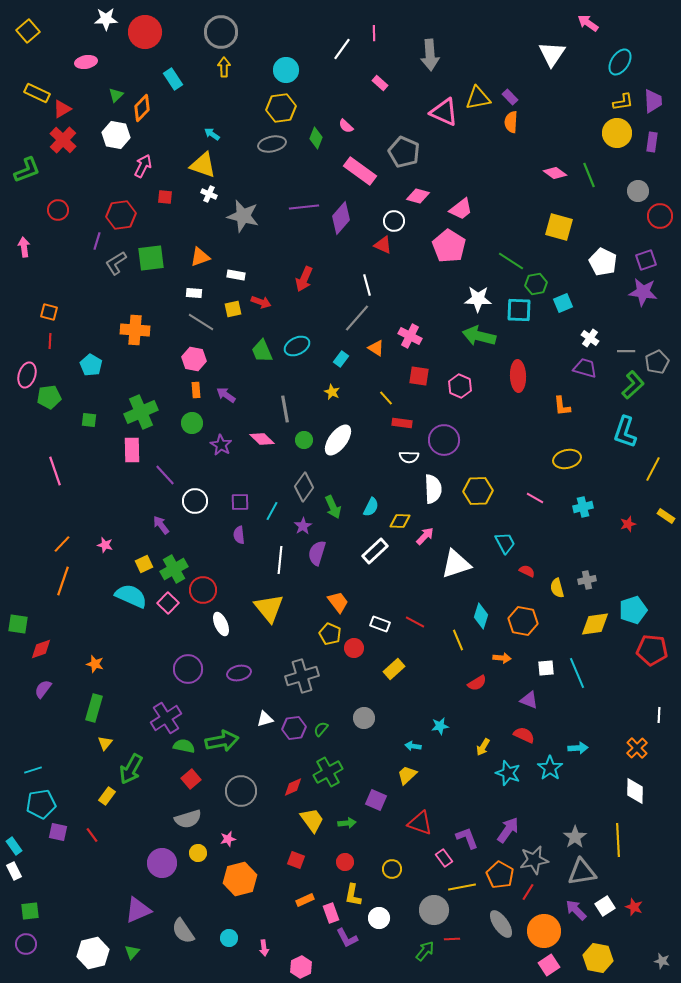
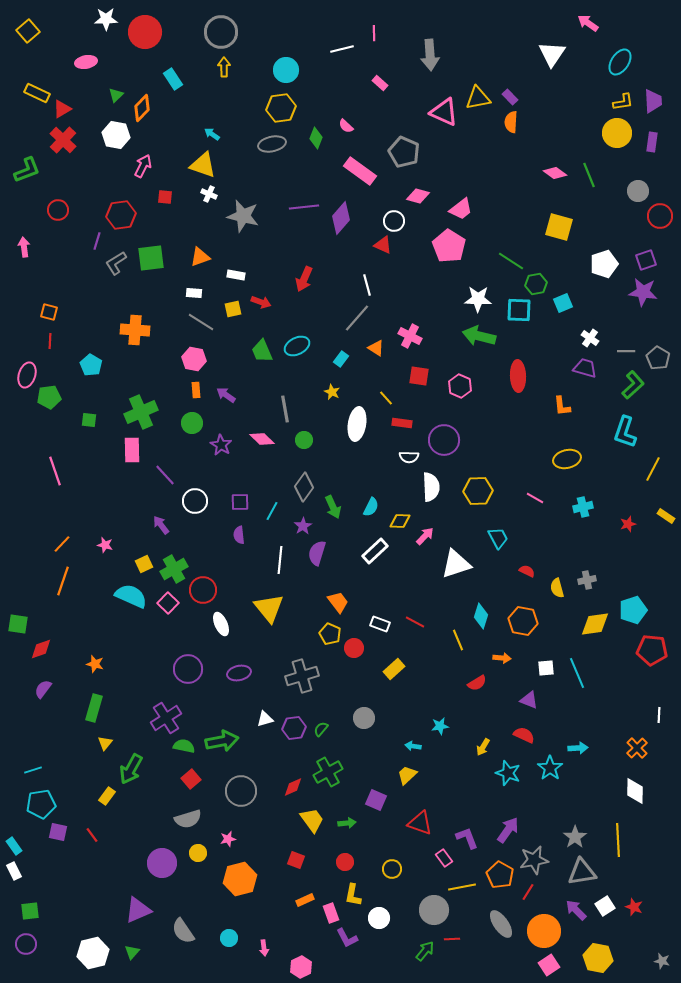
white line at (342, 49): rotated 40 degrees clockwise
white pentagon at (603, 262): moved 1 px right, 2 px down; rotated 28 degrees clockwise
gray pentagon at (657, 362): moved 1 px right, 4 px up; rotated 15 degrees counterclockwise
white ellipse at (338, 440): moved 19 px right, 16 px up; rotated 28 degrees counterclockwise
white semicircle at (433, 489): moved 2 px left, 2 px up
cyan trapezoid at (505, 543): moved 7 px left, 5 px up
